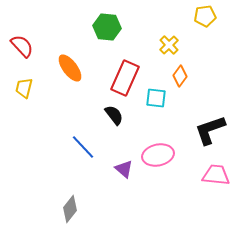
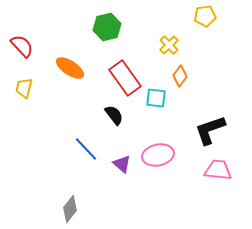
green hexagon: rotated 20 degrees counterclockwise
orange ellipse: rotated 20 degrees counterclockwise
red rectangle: rotated 60 degrees counterclockwise
blue line: moved 3 px right, 2 px down
purple triangle: moved 2 px left, 5 px up
pink trapezoid: moved 2 px right, 5 px up
